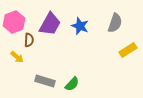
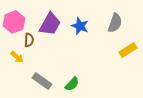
gray rectangle: moved 3 px left; rotated 18 degrees clockwise
